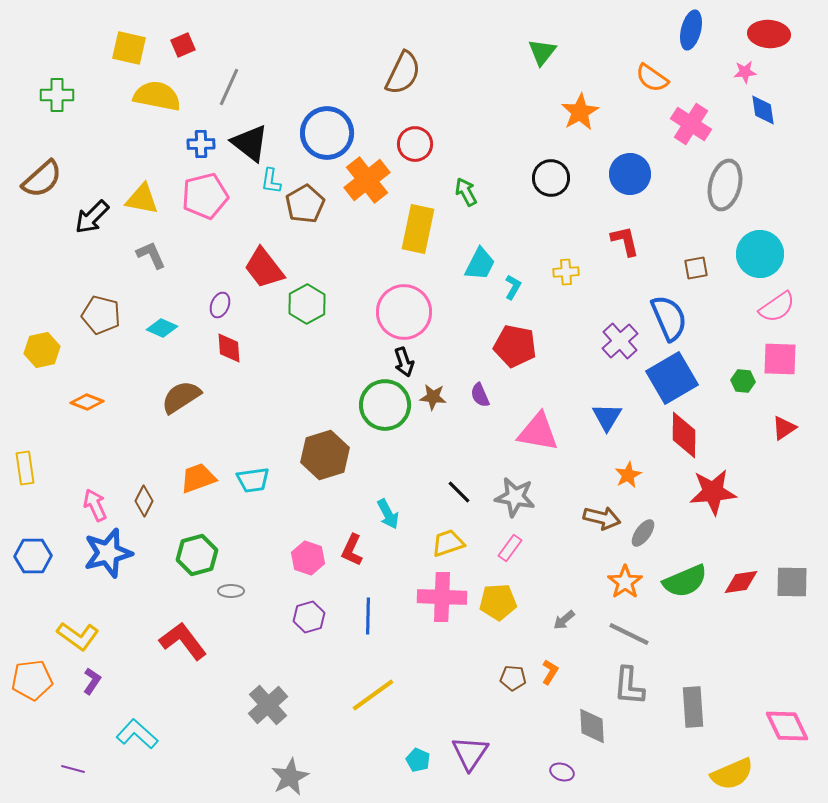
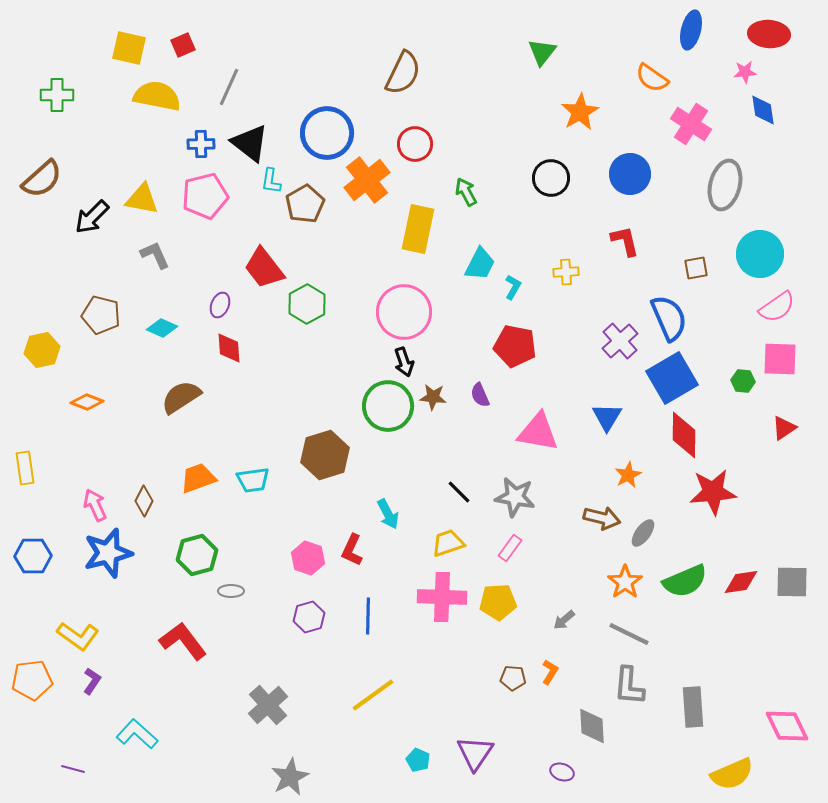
gray L-shape at (151, 255): moved 4 px right
green circle at (385, 405): moved 3 px right, 1 px down
purple triangle at (470, 753): moved 5 px right
